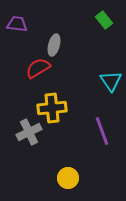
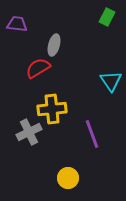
green rectangle: moved 3 px right, 3 px up; rotated 66 degrees clockwise
yellow cross: moved 1 px down
purple line: moved 10 px left, 3 px down
